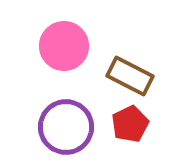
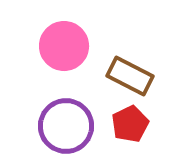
purple circle: moved 1 px up
